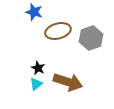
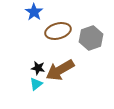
blue star: rotated 18 degrees clockwise
black star: rotated 16 degrees counterclockwise
brown arrow: moved 8 px left, 12 px up; rotated 132 degrees clockwise
